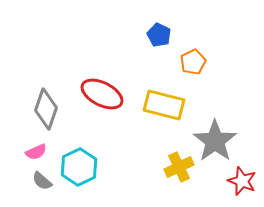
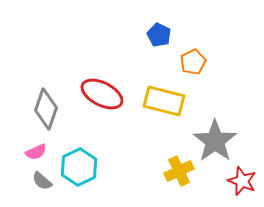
yellow rectangle: moved 4 px up
yellow cross: moved 4 px down
